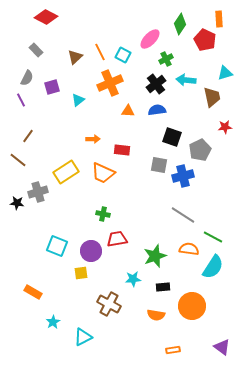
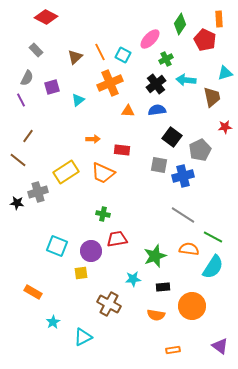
black square at (172, 137): rotated 18 degrees clockwise
purple triangle at (222, 347): moved 2 px left, 1 px up
